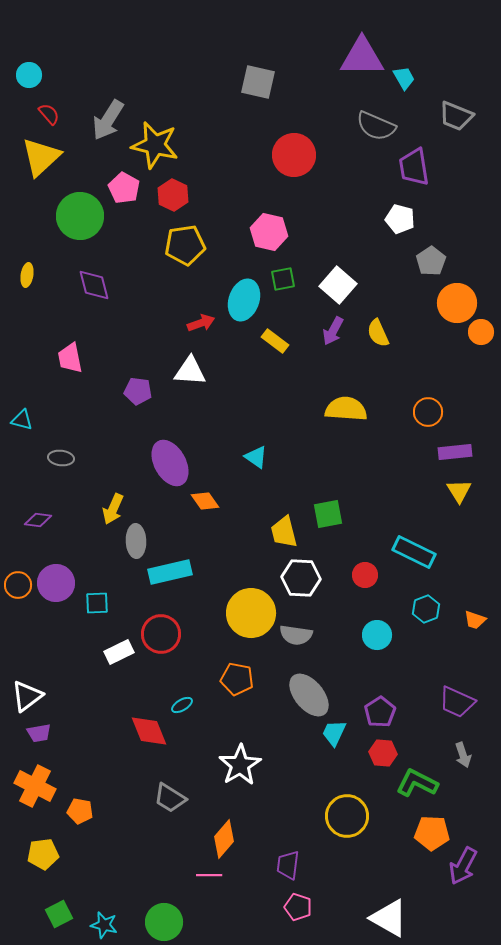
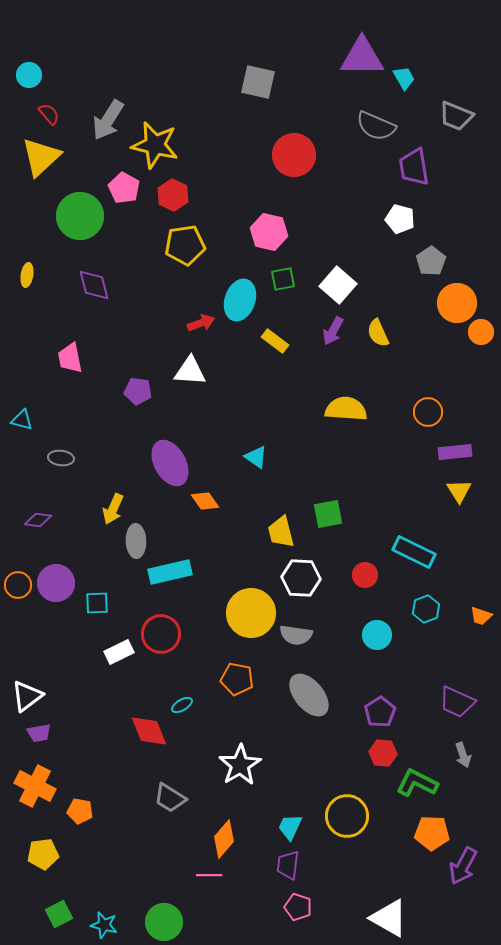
cyan ellipse at (244, 300): moved 4 px left
yellow trapezoid at (284, 532): moved 3 px left
orange trapezoid at (475, 620): moved 6 px right, 4 px up
cyan trapezoid at (334, 733): moved 44 px left, 94 px down
